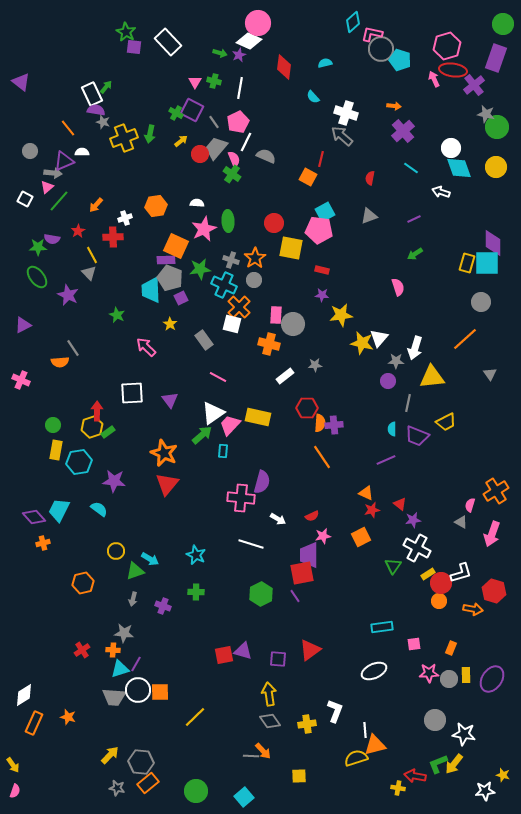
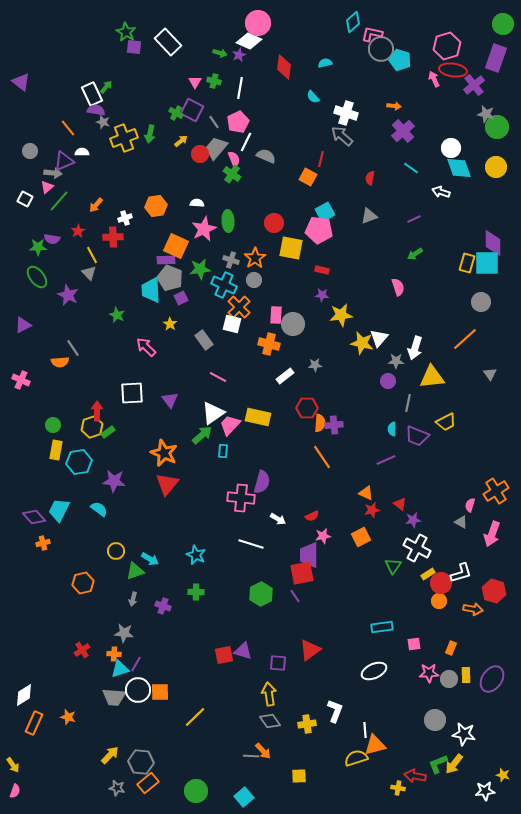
orange cross at (113, 650): moved 1 px right, 4 px down
purple square at (278, 659): moved 4 px down
